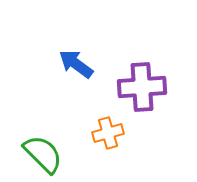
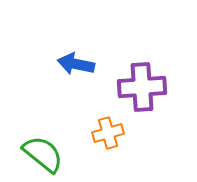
blue arrow: rotated 24 degrees counterclockwise
green semicircle: rotated 6 degrees counterclockwise
